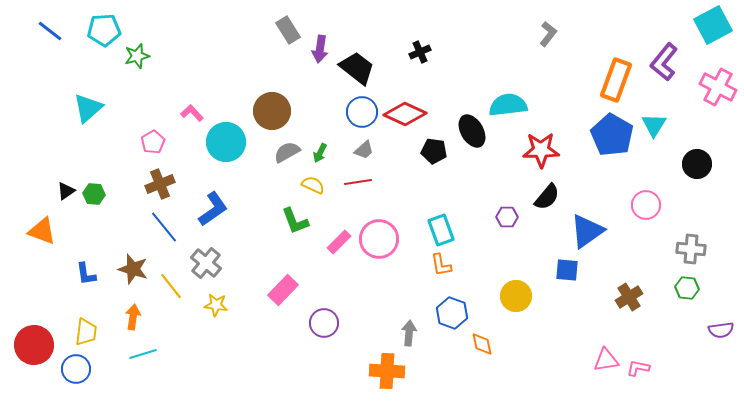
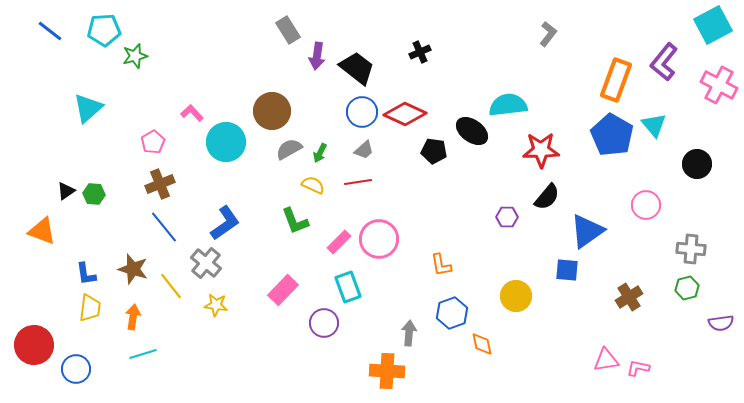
purple arrow at (320, 49): moved 3 px left, 7 px down
green star at (137, 56): moved 2 px left
pink cross at (718, 87): moved 1 px right, 2 px up
cyan triangle at (654, 125): rotated 12 degrees counterclockwise
black ellipse at (472, 131): rotated 24 degrees counterclockwise
gray semicircle at (287, 152): moved 2 px right, 3 px up
blue L-shape at (213, 209): moved 12 px right, 14 px down
cyan rectangle at (441, 230): moved 93 px left, 57 px down
green hexagon at (687, 288): rotated 20 degrees counterclockwise
blue hexagon at (452, 313): rotated 20 degrees clockwise
purple semicircle at (721, 330): moved 7 px up
yellow trapezoid at (86, 332): moved 4 px right, 24 px up
